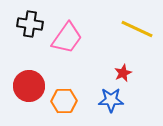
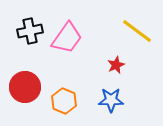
black cross: moved 7 px down; rotated 20 degrees counterclockwise
yellow line: moved 2 px down; rotated 12 degrees clockwise
red star: moved 7 px left, 8 px up
red circle: moved 4 px left, 1 px down
orange hexagon: rotated 25 degrees clockwise
